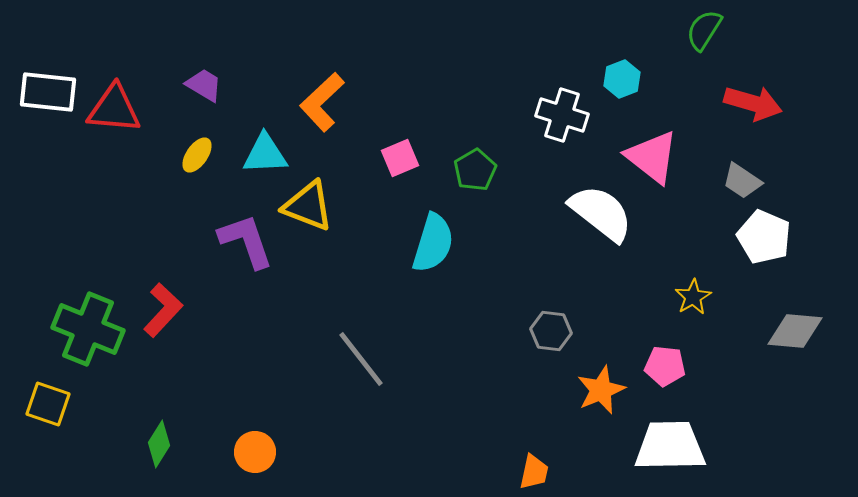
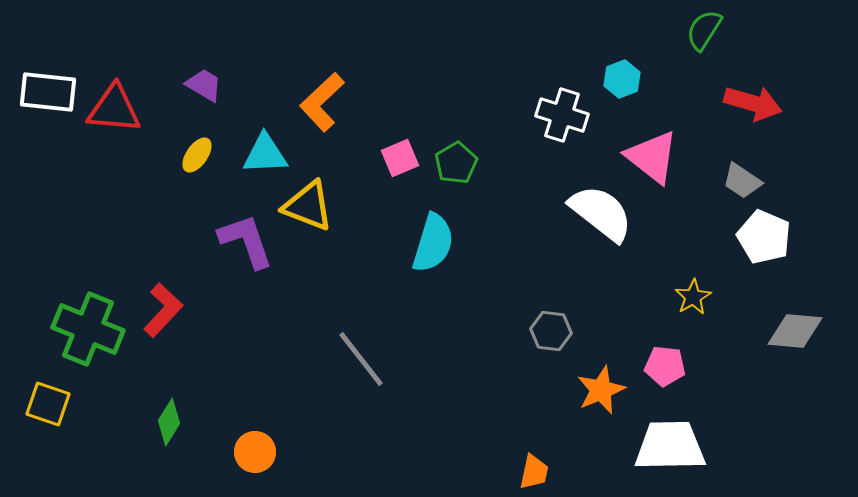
green pentagon: moved 19 px left, 7 px up
green diamond: moved 10 px right, 22 px up
